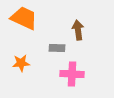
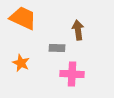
orange trapezoid: moved 1 px left
orange star: rotated 30 degrees clockwise
